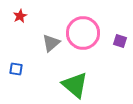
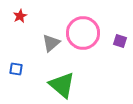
green triangle: moved 13 px left
